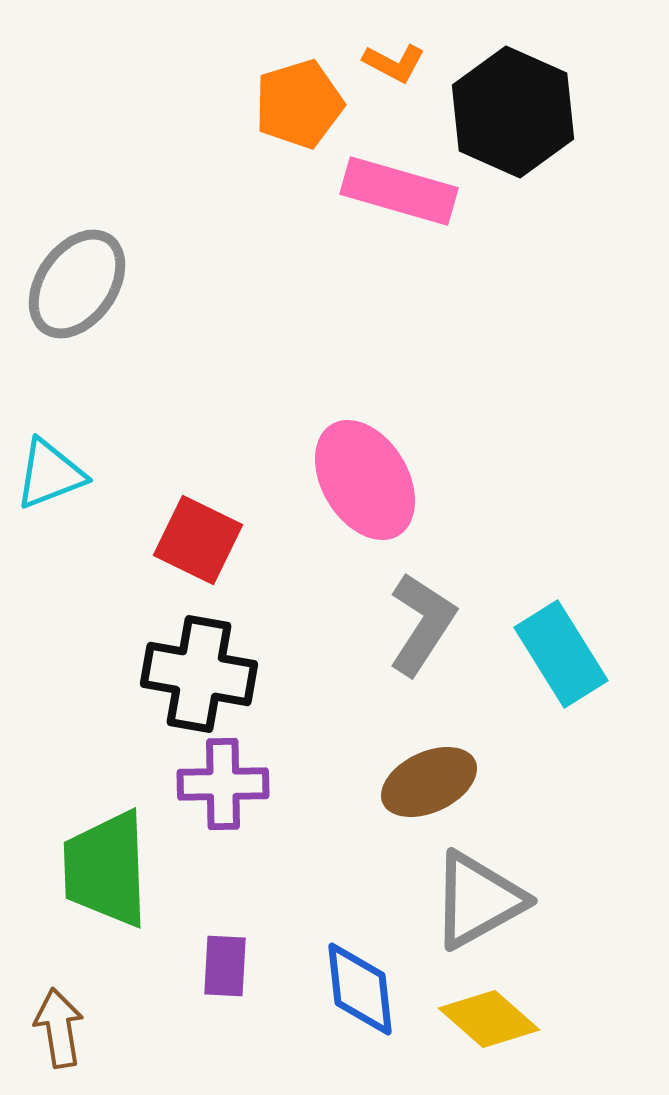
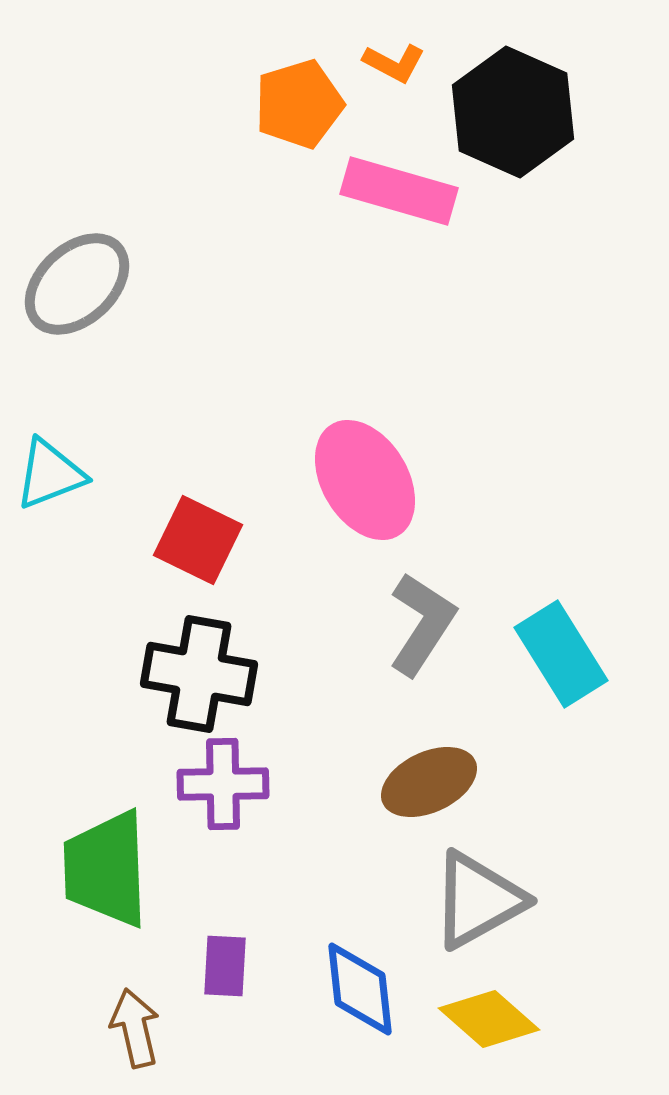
gray ellipse: rotated 12 degrees clockwise
brown arrow: moved 76 px right; rotated 4 degrees counterclockwise
